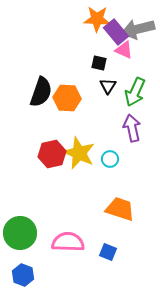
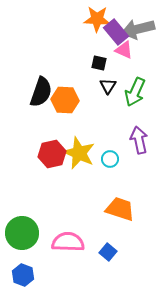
orange hexagon: moved 2 px left, 2 px down
purple arrow: moved 7 px right, 12 px down
green circle: moved 2 px right
blue square: rotated 18 degrees clockwise
